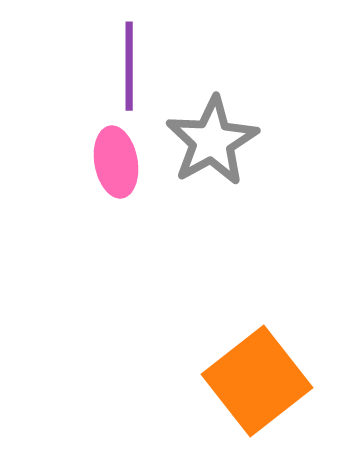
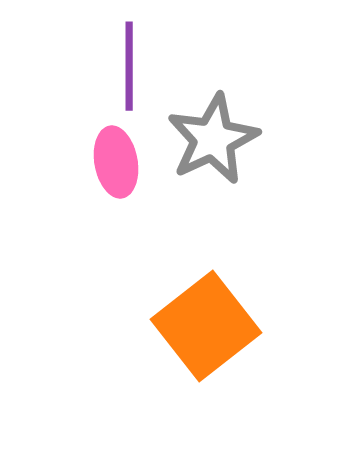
gray star: moved 1 px right, 2 px up; rotated 4 degrees clockwise
orange square: moved 51 px left, 55 px up
